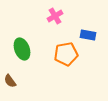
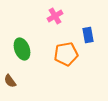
blue rectangle: rotated 70 degrees clockwise
